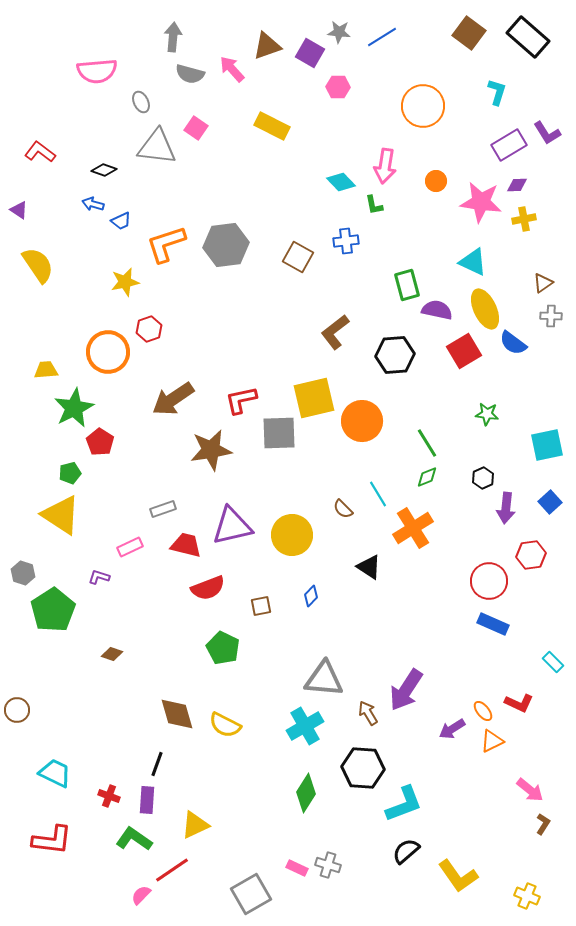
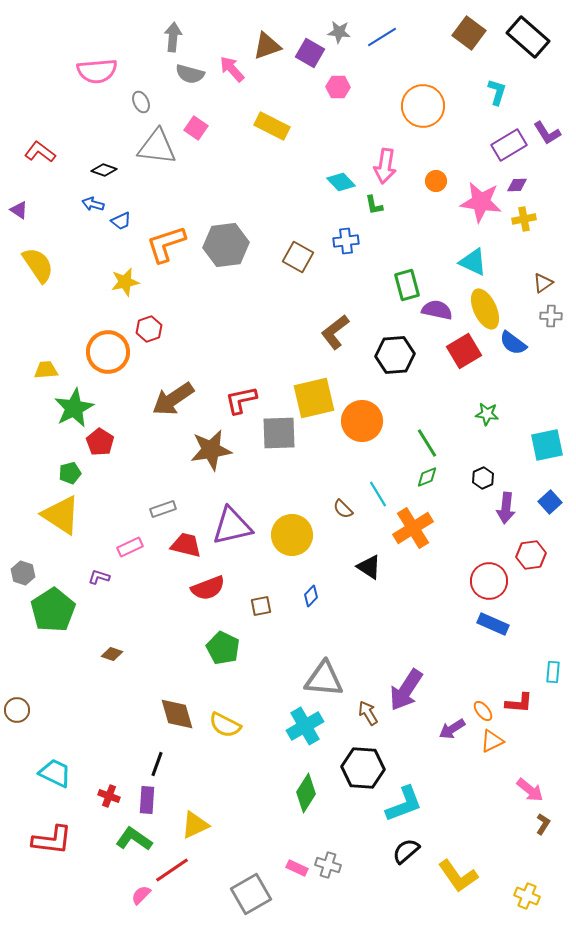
cyan rectangle at (553, 662): moved 10 px down; rotated 50 degrees clockwise
red L-shape at (519, 703): rotated 20 degrees counterclockwise
